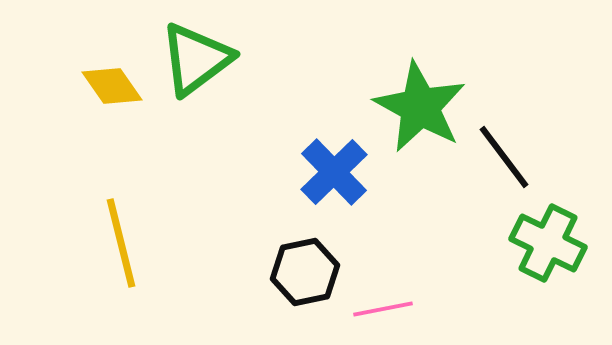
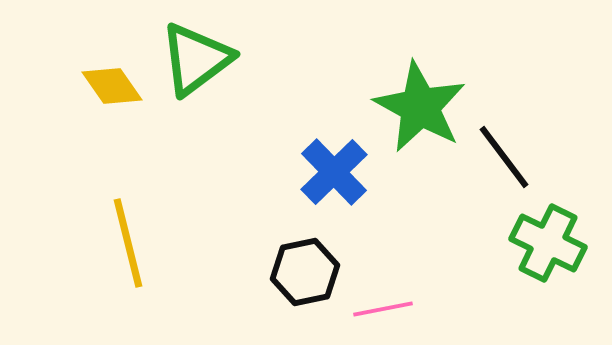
yellow line: moved 7 px right
